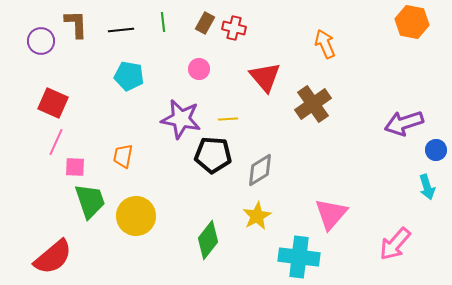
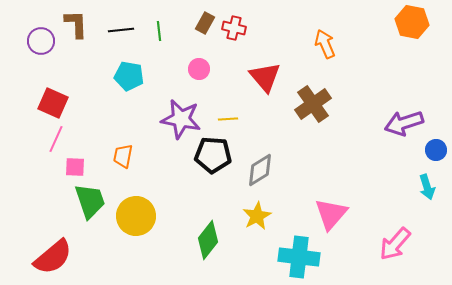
green line: moved 4 px left, 9 px down
pink line: moved 3 px up
